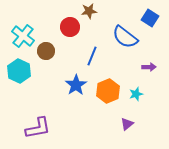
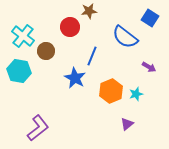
purple arrow: rotated 32 degrees clockwise
cyan hexagon: rotated 15 degrees counterclockwise
blue star: moved 1 px left, 7 px up; rotated 10 degrees counterclockwise
orange hexagon: moved 3 px right
purple L-shape: rotated 28 degrees counterclockwise
